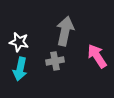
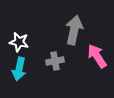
gray arrow: moved 9 px right, 1 px up
cyan arrow: moved 1 px left
